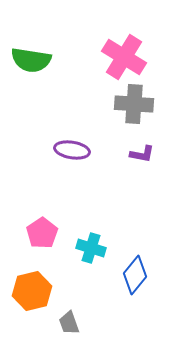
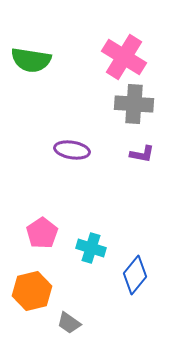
gray trapezoid: rotated 35 degrees counterclockwise
